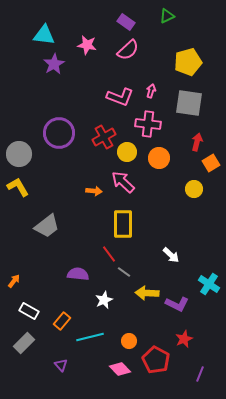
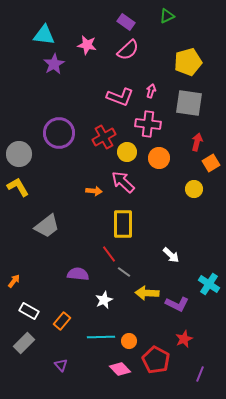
cyan line at (90, 337): moved 11 px right; rotated 12 degrees clockwise
